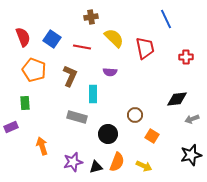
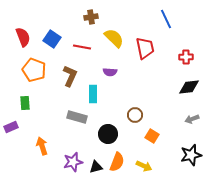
black diamond: moved 12 px right, 12 px up
